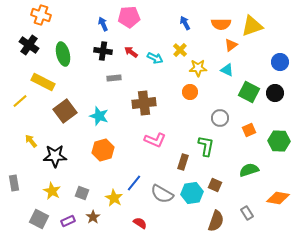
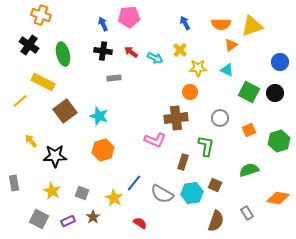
brown cross at (144, 103): moved 32 px right, 15 px down
green hexagon at (279, 141): rotated 20 degrees counterclockwise
